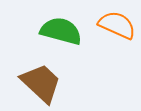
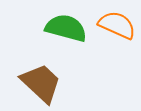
green semicircle: moved 5 px right, 3 px up
